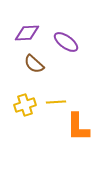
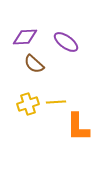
purple diamond: moved 2 px left, 4 px down
yellow cross: moved 3 px right, 1 px up
